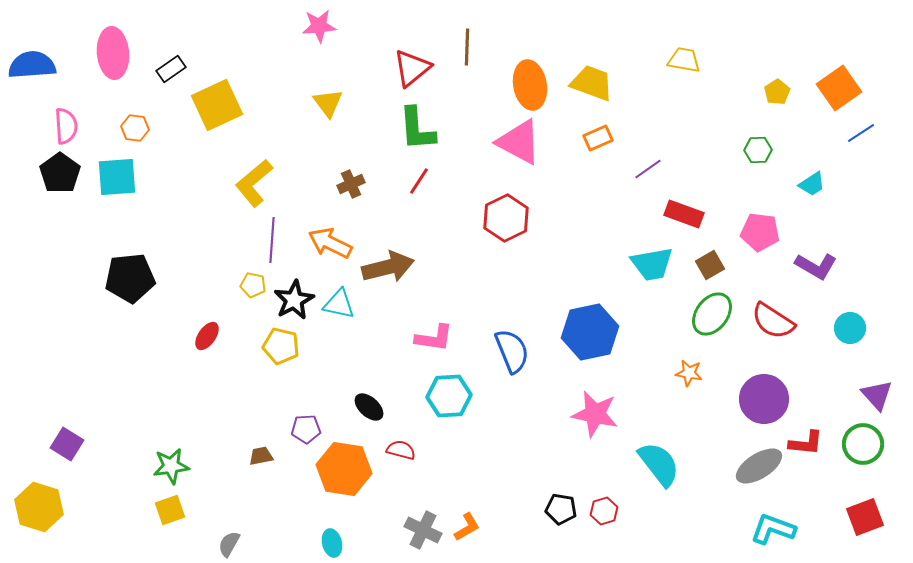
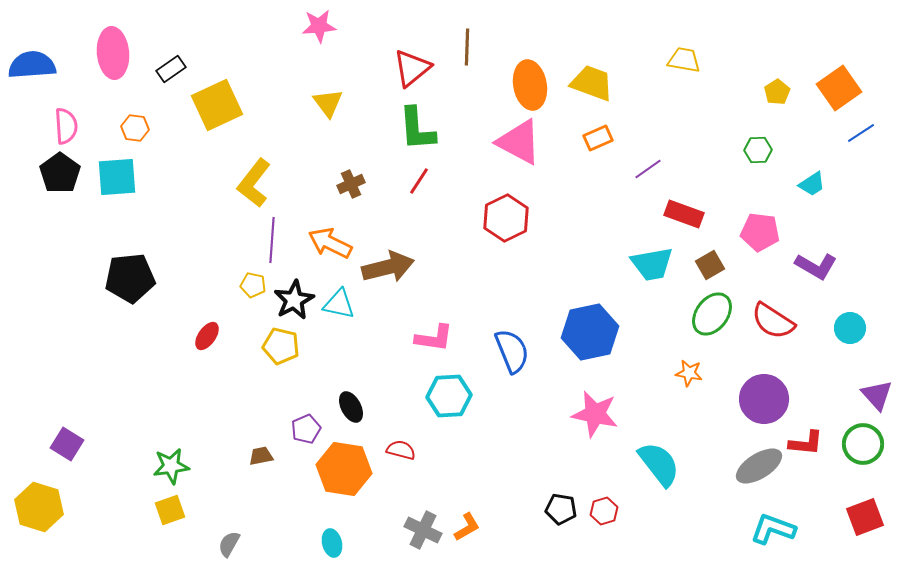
yellow L-shape at (254, 183): rotated 12 degrees counterclockwise
black ellipse at (369, 407): moved 18 px left; rotated 20 degrees clockwise
purple pentagon at (306, 429): rotated 20 degrees counterclockwise
